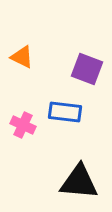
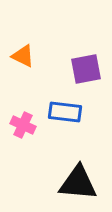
orange triangle: moved 1 px right, 1 px up
purple square: moved 1 px left; rotated 32 degrees counterclockwise
black triangle: moved 1 px left, 1 px down
